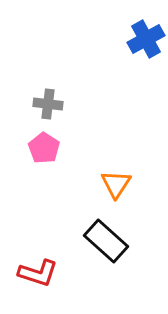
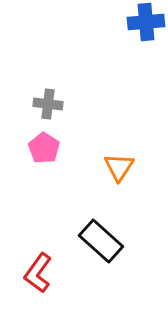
blue cross: moved 17 px up; rotated 24 degrees clockwise
orange triangle: moved 3 px right, 17 px up
black rectangle: moved 5 px left
red L-shape: rotated 108 degrees clockwise
